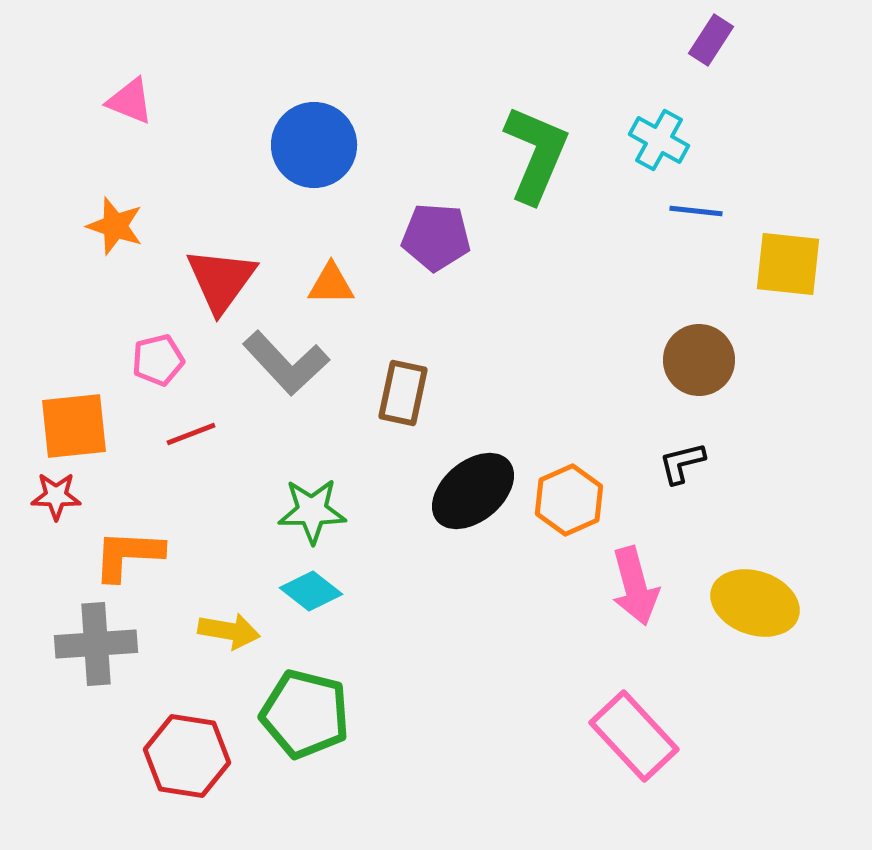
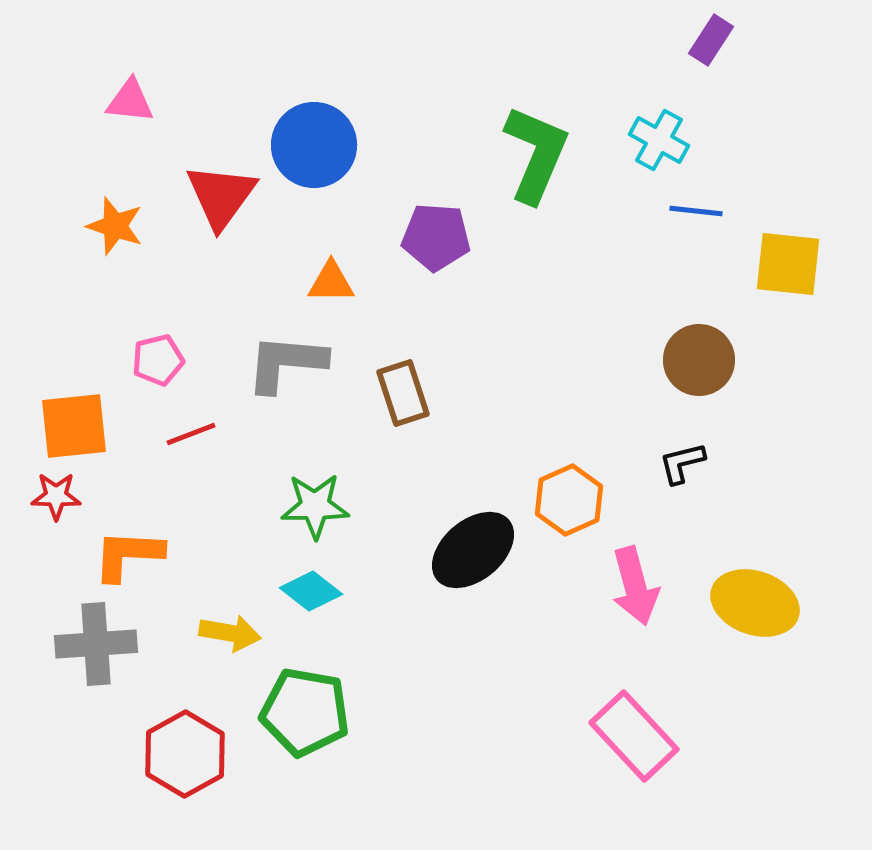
pink triangle: rotated 16 degrees counterclockwise
red triangle: moved 84 px up
orange triangle: moved 2 px up
gray L-shape: rotated 138 degrees clockwise
brown rectangle: rotated 30 degrees counterclockwise
black ellipse: moved 59 px down
green star: moved 3 px right, 5 px up
yellow arrow: moved 1 px right, 2 px down
green pentagon: moved 2 px up; rotated 4 degrees counterclockwise
red hexagon: moved 2 px left, 2 px up; rotated 22 degrees clockwise
